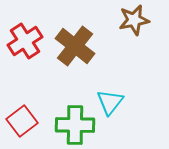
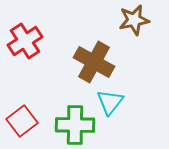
brown cross: moved 19 px right, 16 px down; rotated 9 degrees counterclockwise
